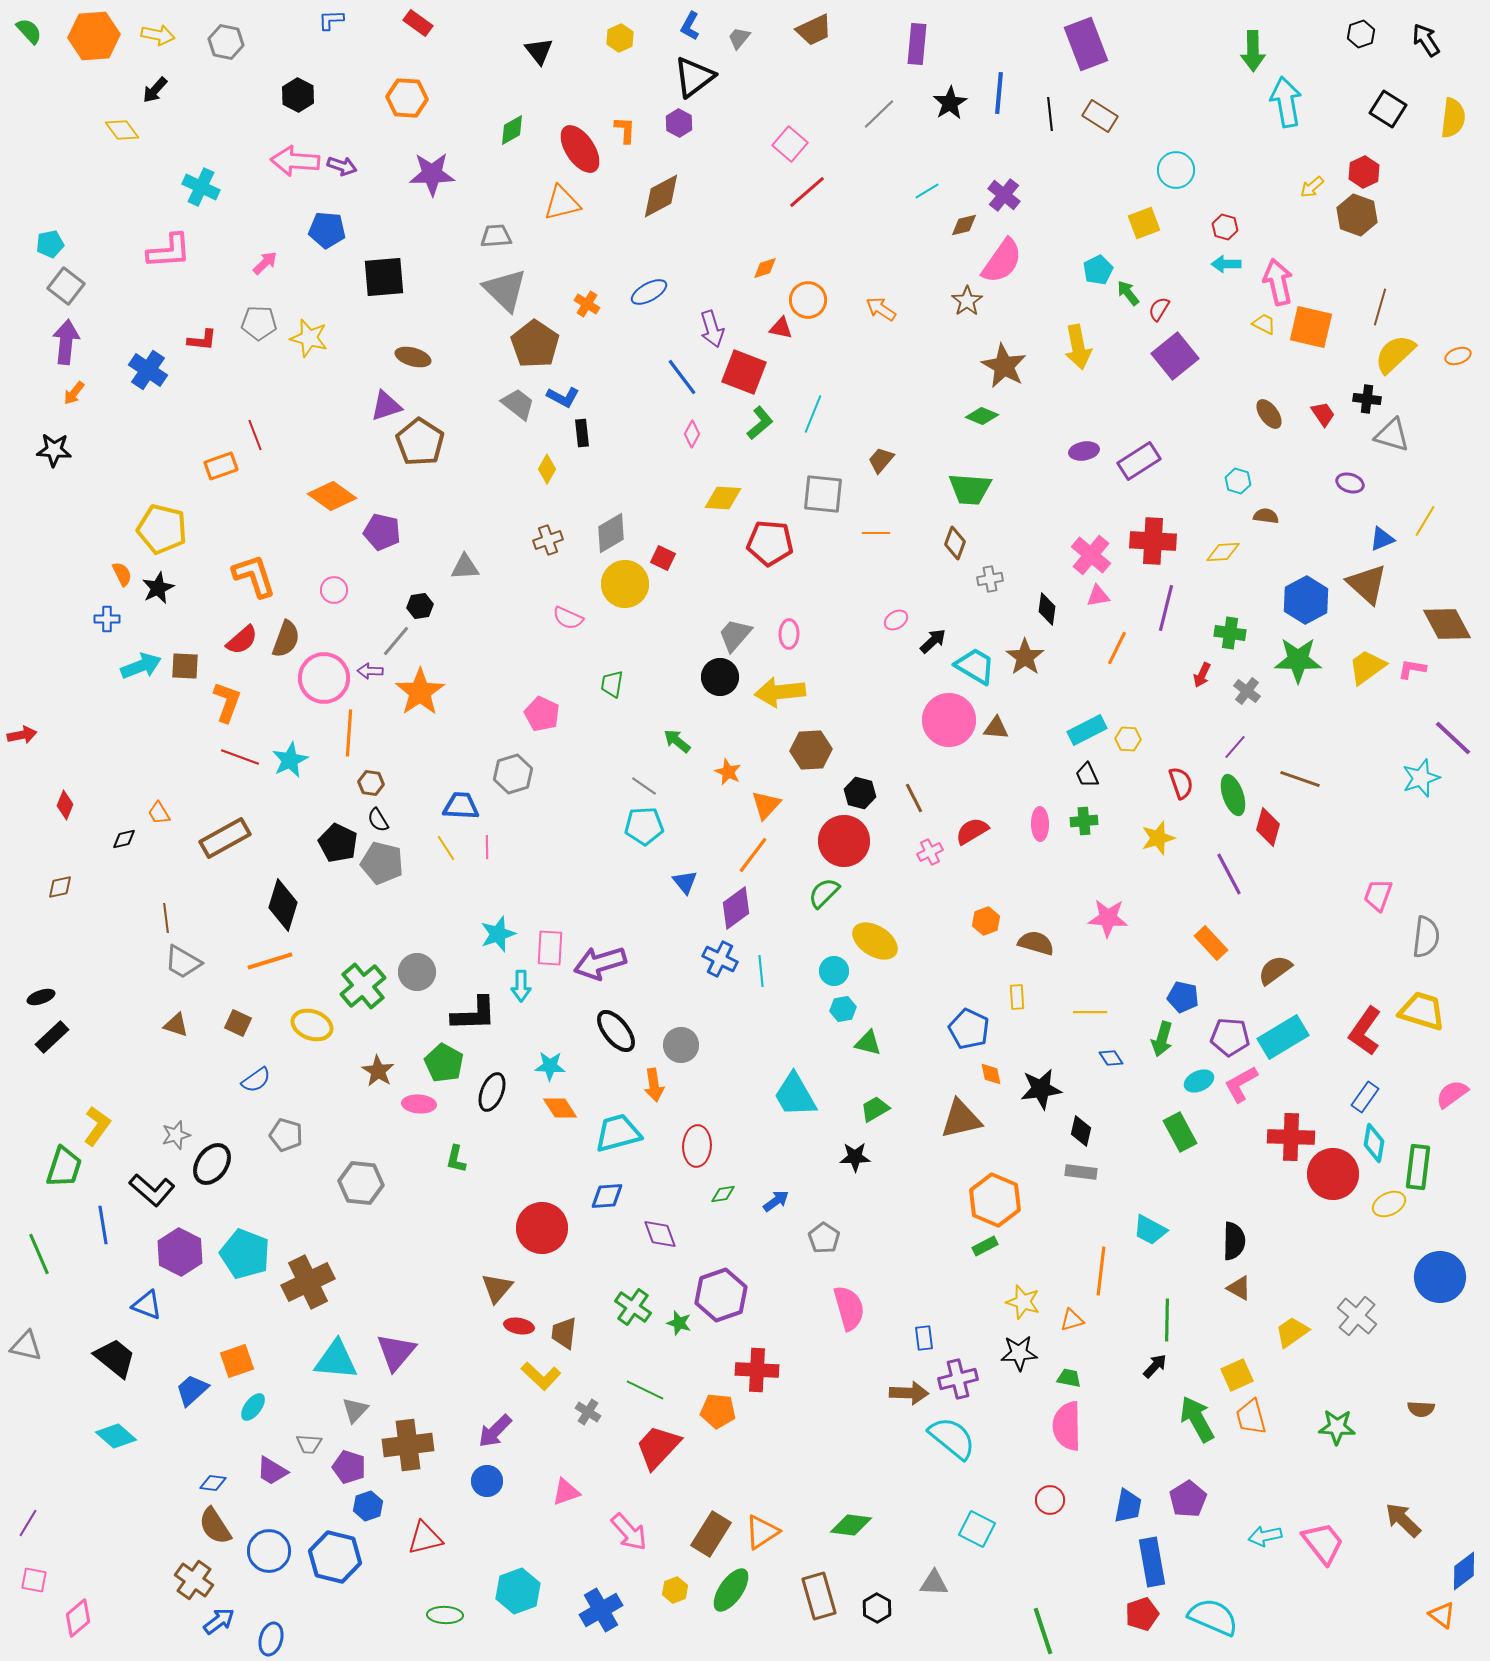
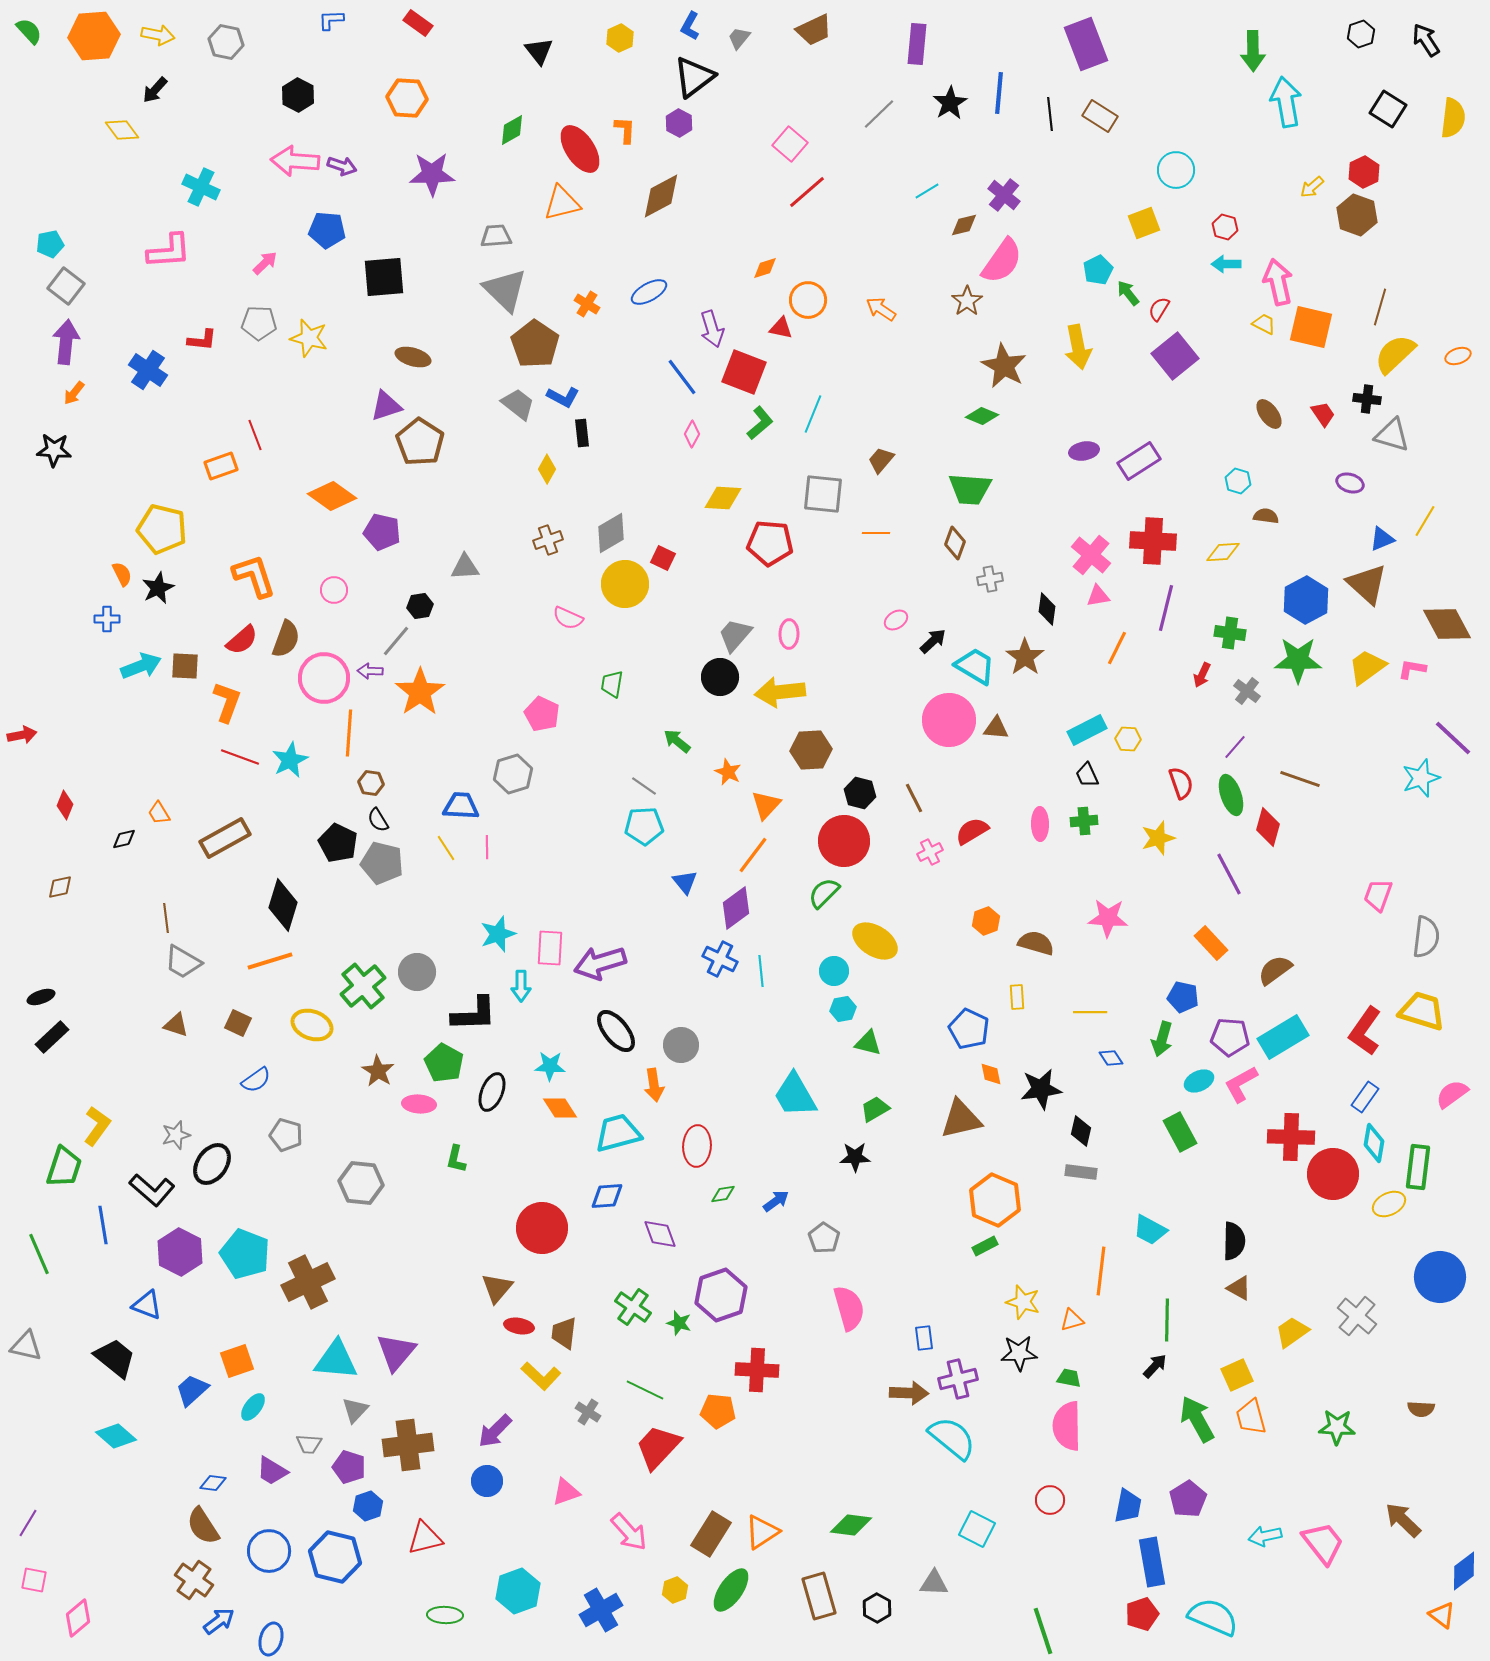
green ellipse at (1233, 795): moved 2 px left
brown semicircle at (215, 1526): moved 12 px left
